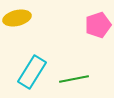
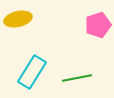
yellow ellipse: moved 1 px right, 1 px down
green line: moved 3 px right, 1 px up
